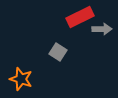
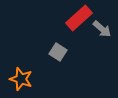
red rectangle: moved 1 px left, 1 px down; rotated 16 degrees counterclockwise
gray arrow: rotated 42 degrees clockwise
